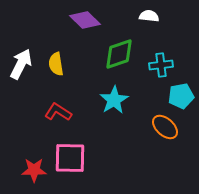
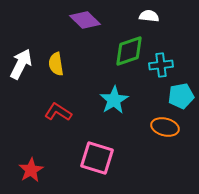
green diamond: moved 10 px right, 3 px up
orange ellipse: rotated 28 degrees counterclockwise
pink square: moved 27 px right; rotated 16 degrees clockwise
red star: moved 3 px left; rotated 30 degrees counterclockwise
